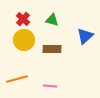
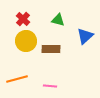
green triangle: moved 6 px right
yellow circle: moved 2 px right, 1 px down
brown rectangle: moved 1 px left
